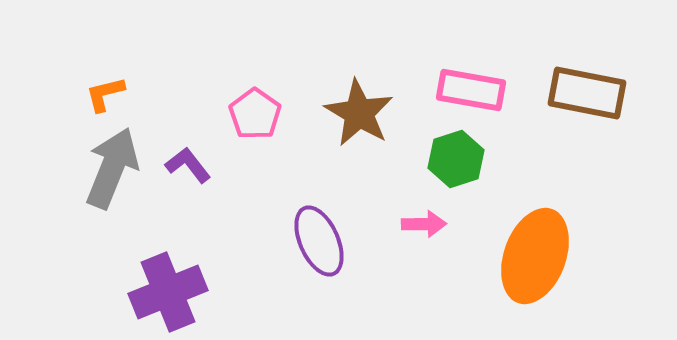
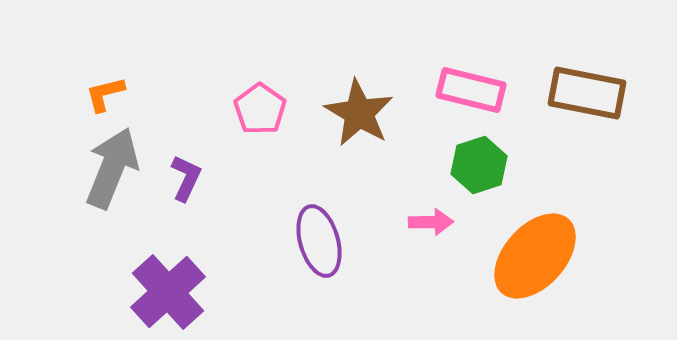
pink rectangle: rotated 4 degrees clockwise
pink pentagon: moved 5 px right, 5 px up
green hexagon: moved 23 px right, 6 px down
purple L-shape: moved 2 px left, 13 px down; rotated 63 degrees clockwise
pink arrow: moved 7 px right, 2 px up
purple ellipse: rotated 8 degrees clockwise
orange ellipse: rotated 22 degrees clockwise
purple cross: rotated 20 degrees counterclockwise
